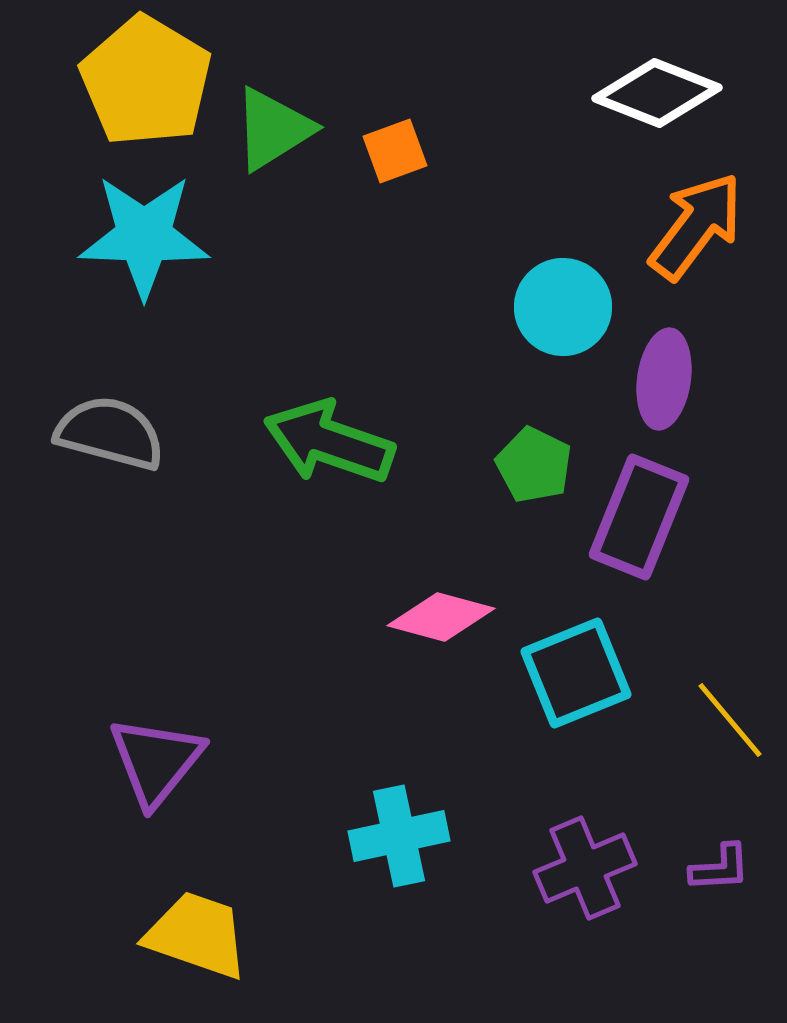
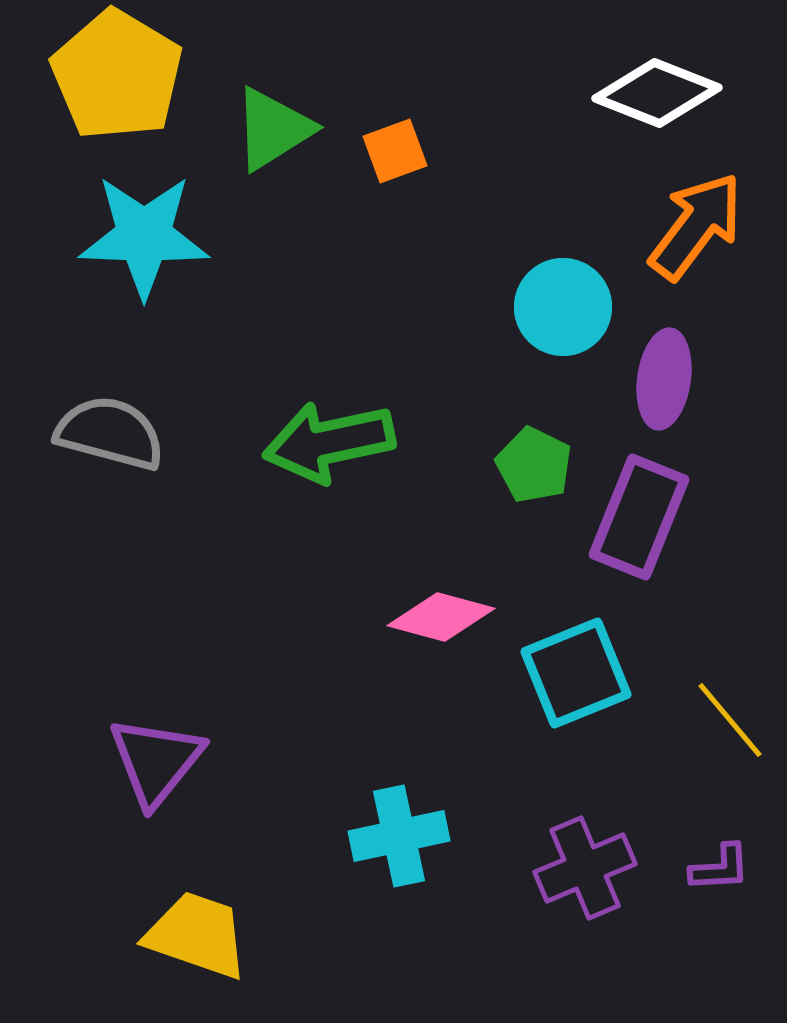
yellow pentagon: moved 29 px left, 6 px up
green arrow: rotated 31 degrees counterclockwise
